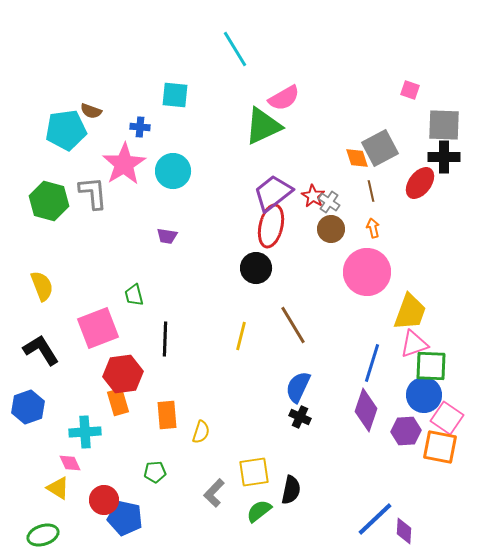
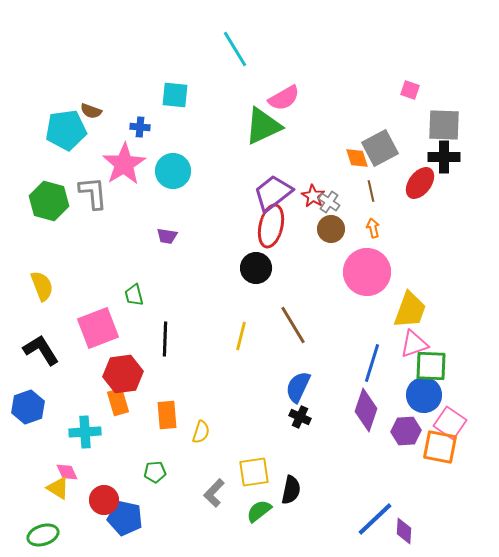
yellow trapezoid at (410, 312): moved 2 px up
pink square at (447, 418): moved 3 px right, 5 px down
pink diamond at (70, 463): moved 3 px left, 9 px down
